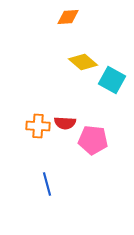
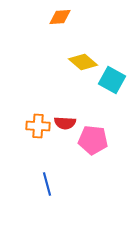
orange diamond: moved 8 px left
